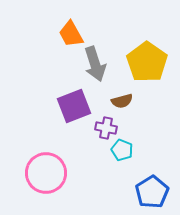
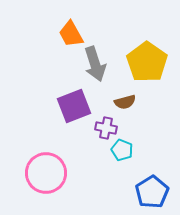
brown semicircle: moved 3 px right, 1 px down
